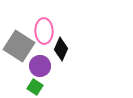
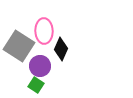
green square: moved 1 px right, 2 px up
